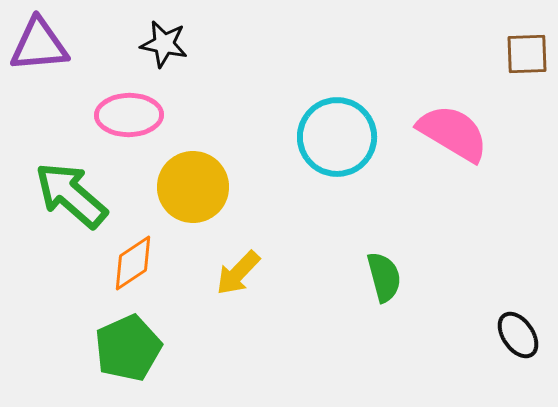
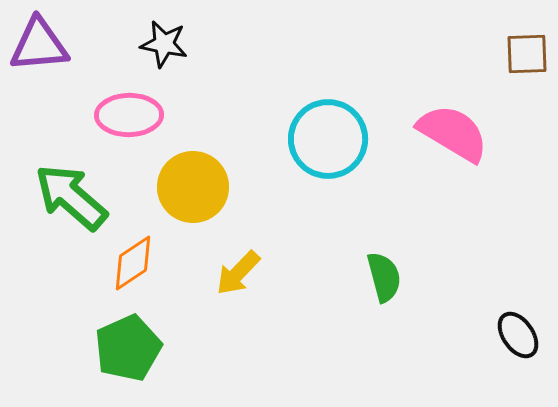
cyan circle: moved 9 px left, 2 px down
green arrow: moved 2 px down
